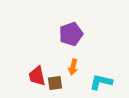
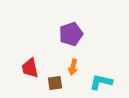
red trapezoid: moved 7 px left, 8 px up
